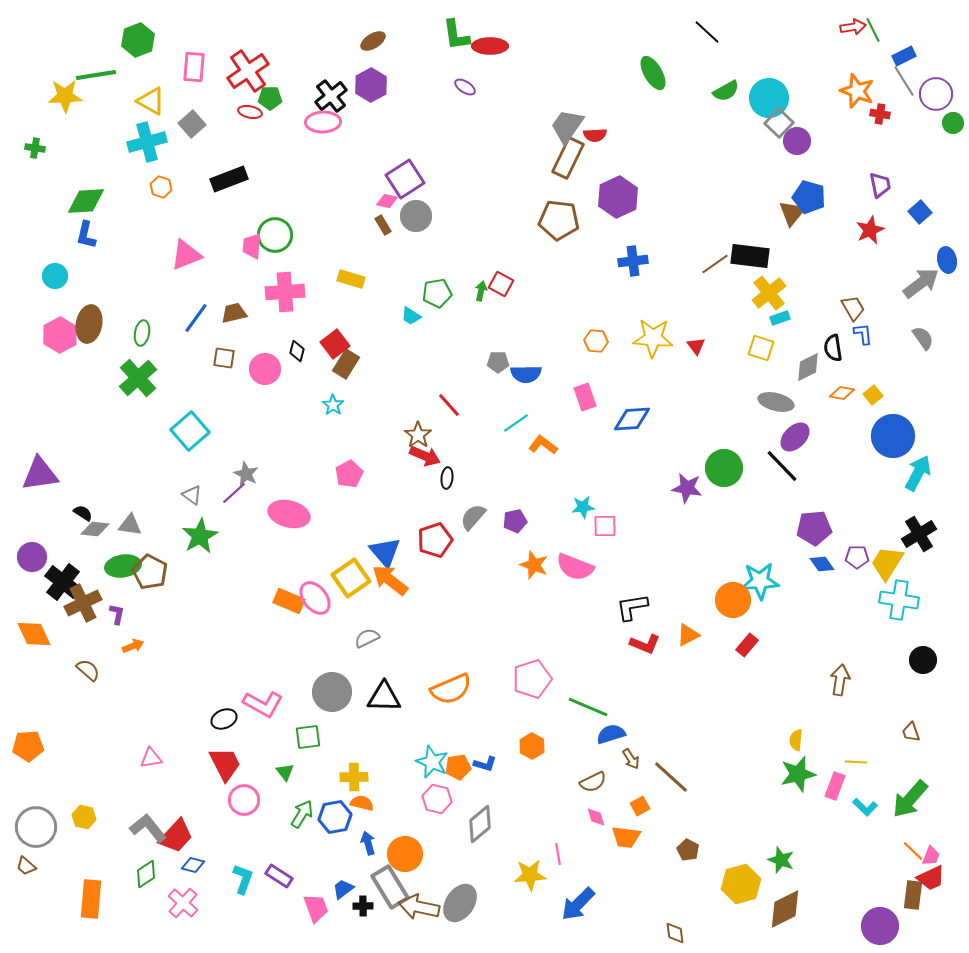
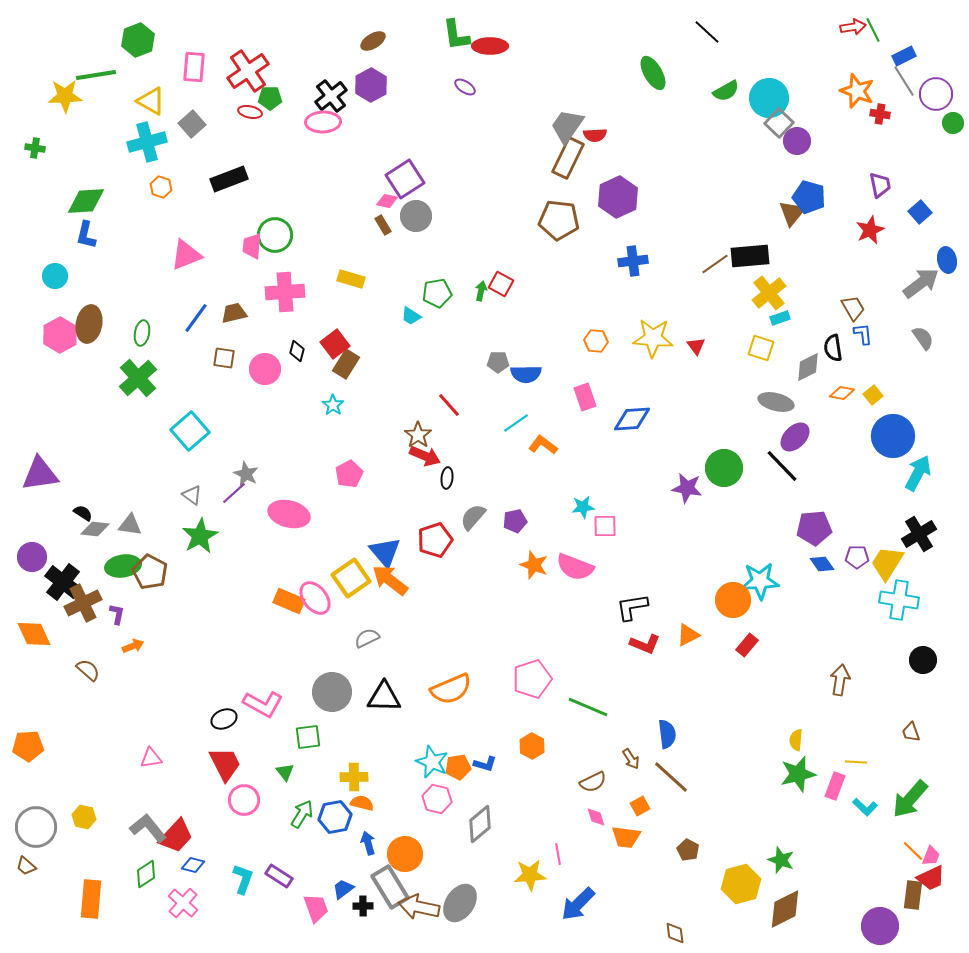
black rectangle at (750, 256): rotated 12 degrees counterclockwise
blue semicircle at (611, 734): moved 56 px right; rotated 100 degrees clockwise
